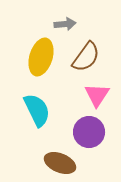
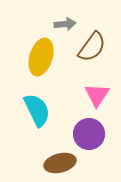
brown semicircle: moved 6 px right, 10 px up
purple circle: moved 2 px down
brown ellipse: rotated 36 degrees counterclockwise
